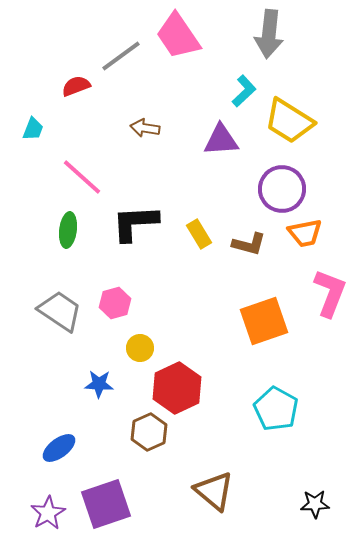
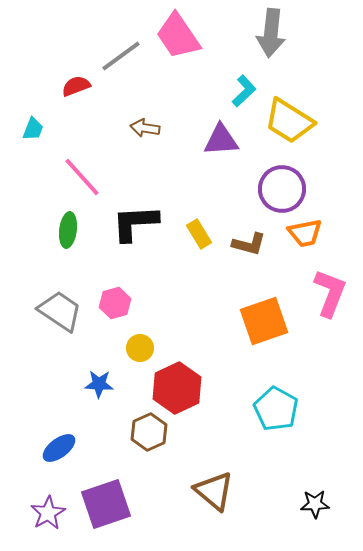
gray arrow: moved 2 px right, 1 px up
pink line: rotated 6 degrees clockwise
